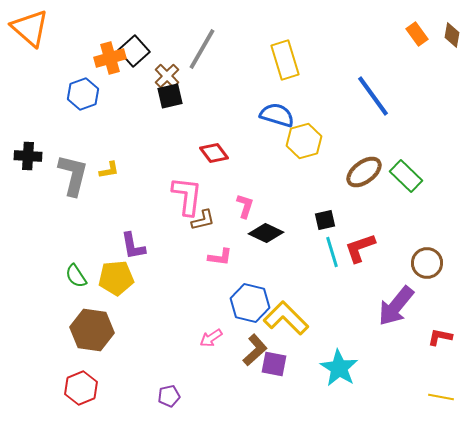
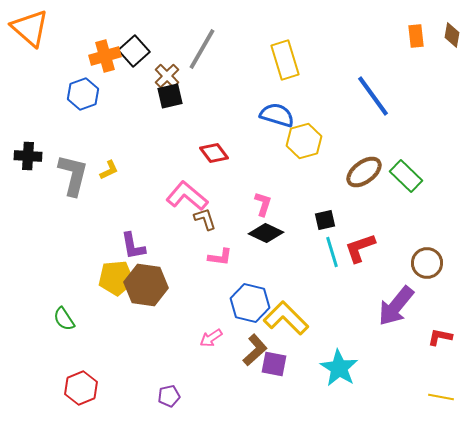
orange rectangle at (417, 34): moved 1 px left, 2 px down; rotated 30 degrees clockwise
orange cross at (110, 58): moved 5 px left, 2 px up
yellow L-shape at (109, 170): rotated 15 degrees counterclockwise
pink L-shape at (187, 196): rotated 57 degrees counterclockwise
pink L-shape at (245, 206): moved 18 px right, 2 px up
brown L-shape at (203, 220): moved 2 px right, 1 px up; rotated 95 degrees counterclockwise
green semicircle at (76, 276): moved 12 px left, 43 px down
brown hexagon at (92, 330): moved 54 px right, 45 px up
